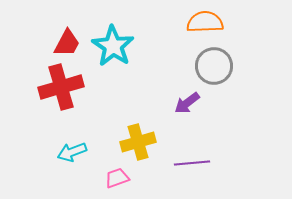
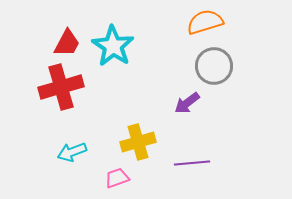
orange semicircle: rotated 15 degrees counterclockwise
